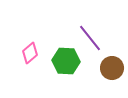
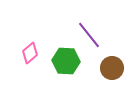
purple line: moved 1 px left, 3 px up
